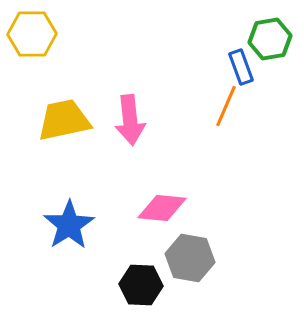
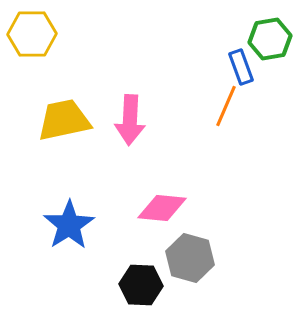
pink arrow: rotated 9 degrees clockwise
gray hexagon: rotated 6 degrees clockwise
